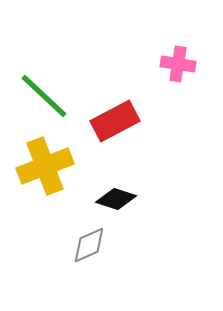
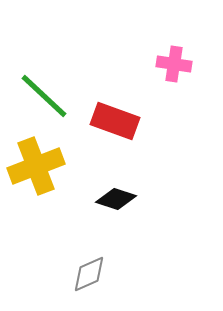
pink cross: moved 4 px left
red rectangle: rotated 48 degrees clockwise
yellow cross: moved 9 px left
gray diamond: moved 29 px down
